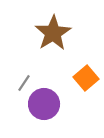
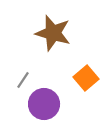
brown star: rotated 24 degrees counterclockwise
gray line: moved 1 px left, 3 px up
